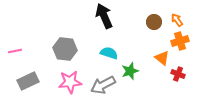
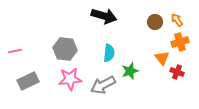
black arrow: rotated 130 degrees clockwise
brown circle: moved 1 px right
orange cross: moved 1 px down
cyan semicircle: rotated 78 degrees clockwise
orange triangle: rotated 14 degrees clockwise
red cross: moved 1 px left, 2 px up
pink star: moved 3 px up
